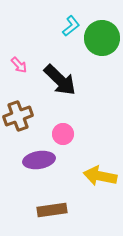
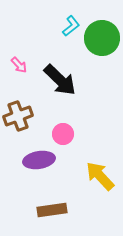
yellow arrow: rotated 36 degrees clockwise
